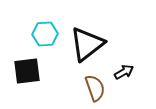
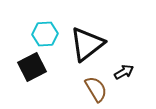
black square: moved 5 px right, 4 px up; rotated 20 degrees counterclockwise
brown semicircle: moved 1 px right, 1 px down; rotated 12 degrees counterclockwise
